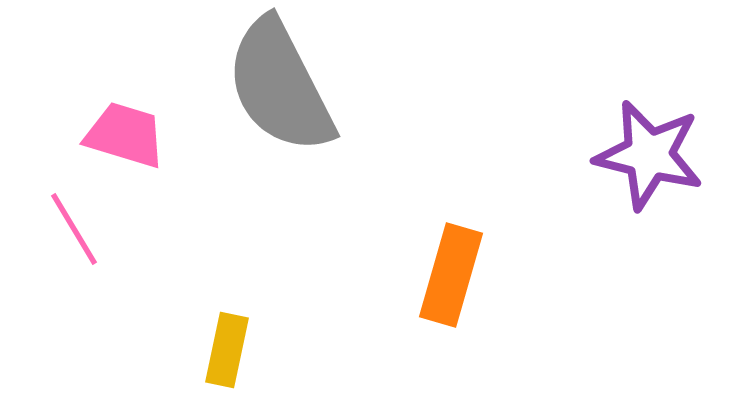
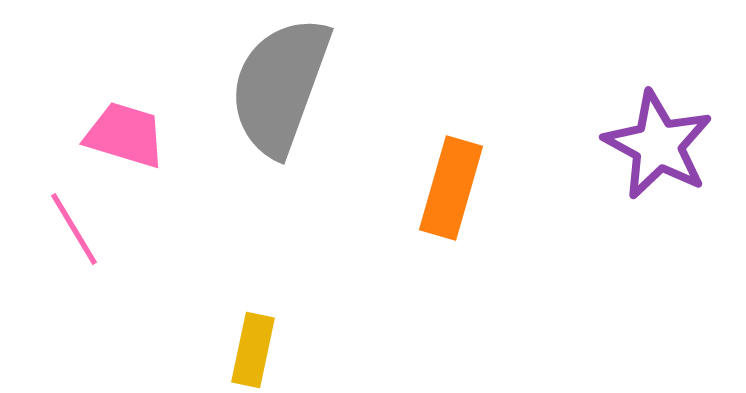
gray semicircle: rotated 47 degrees clockwise
purple star: moved 9 px right, 10 px up; rotated 14 degrees clockwise
orange rectangle: moved 87 px up
yellow rectangle: moved 26 px right
